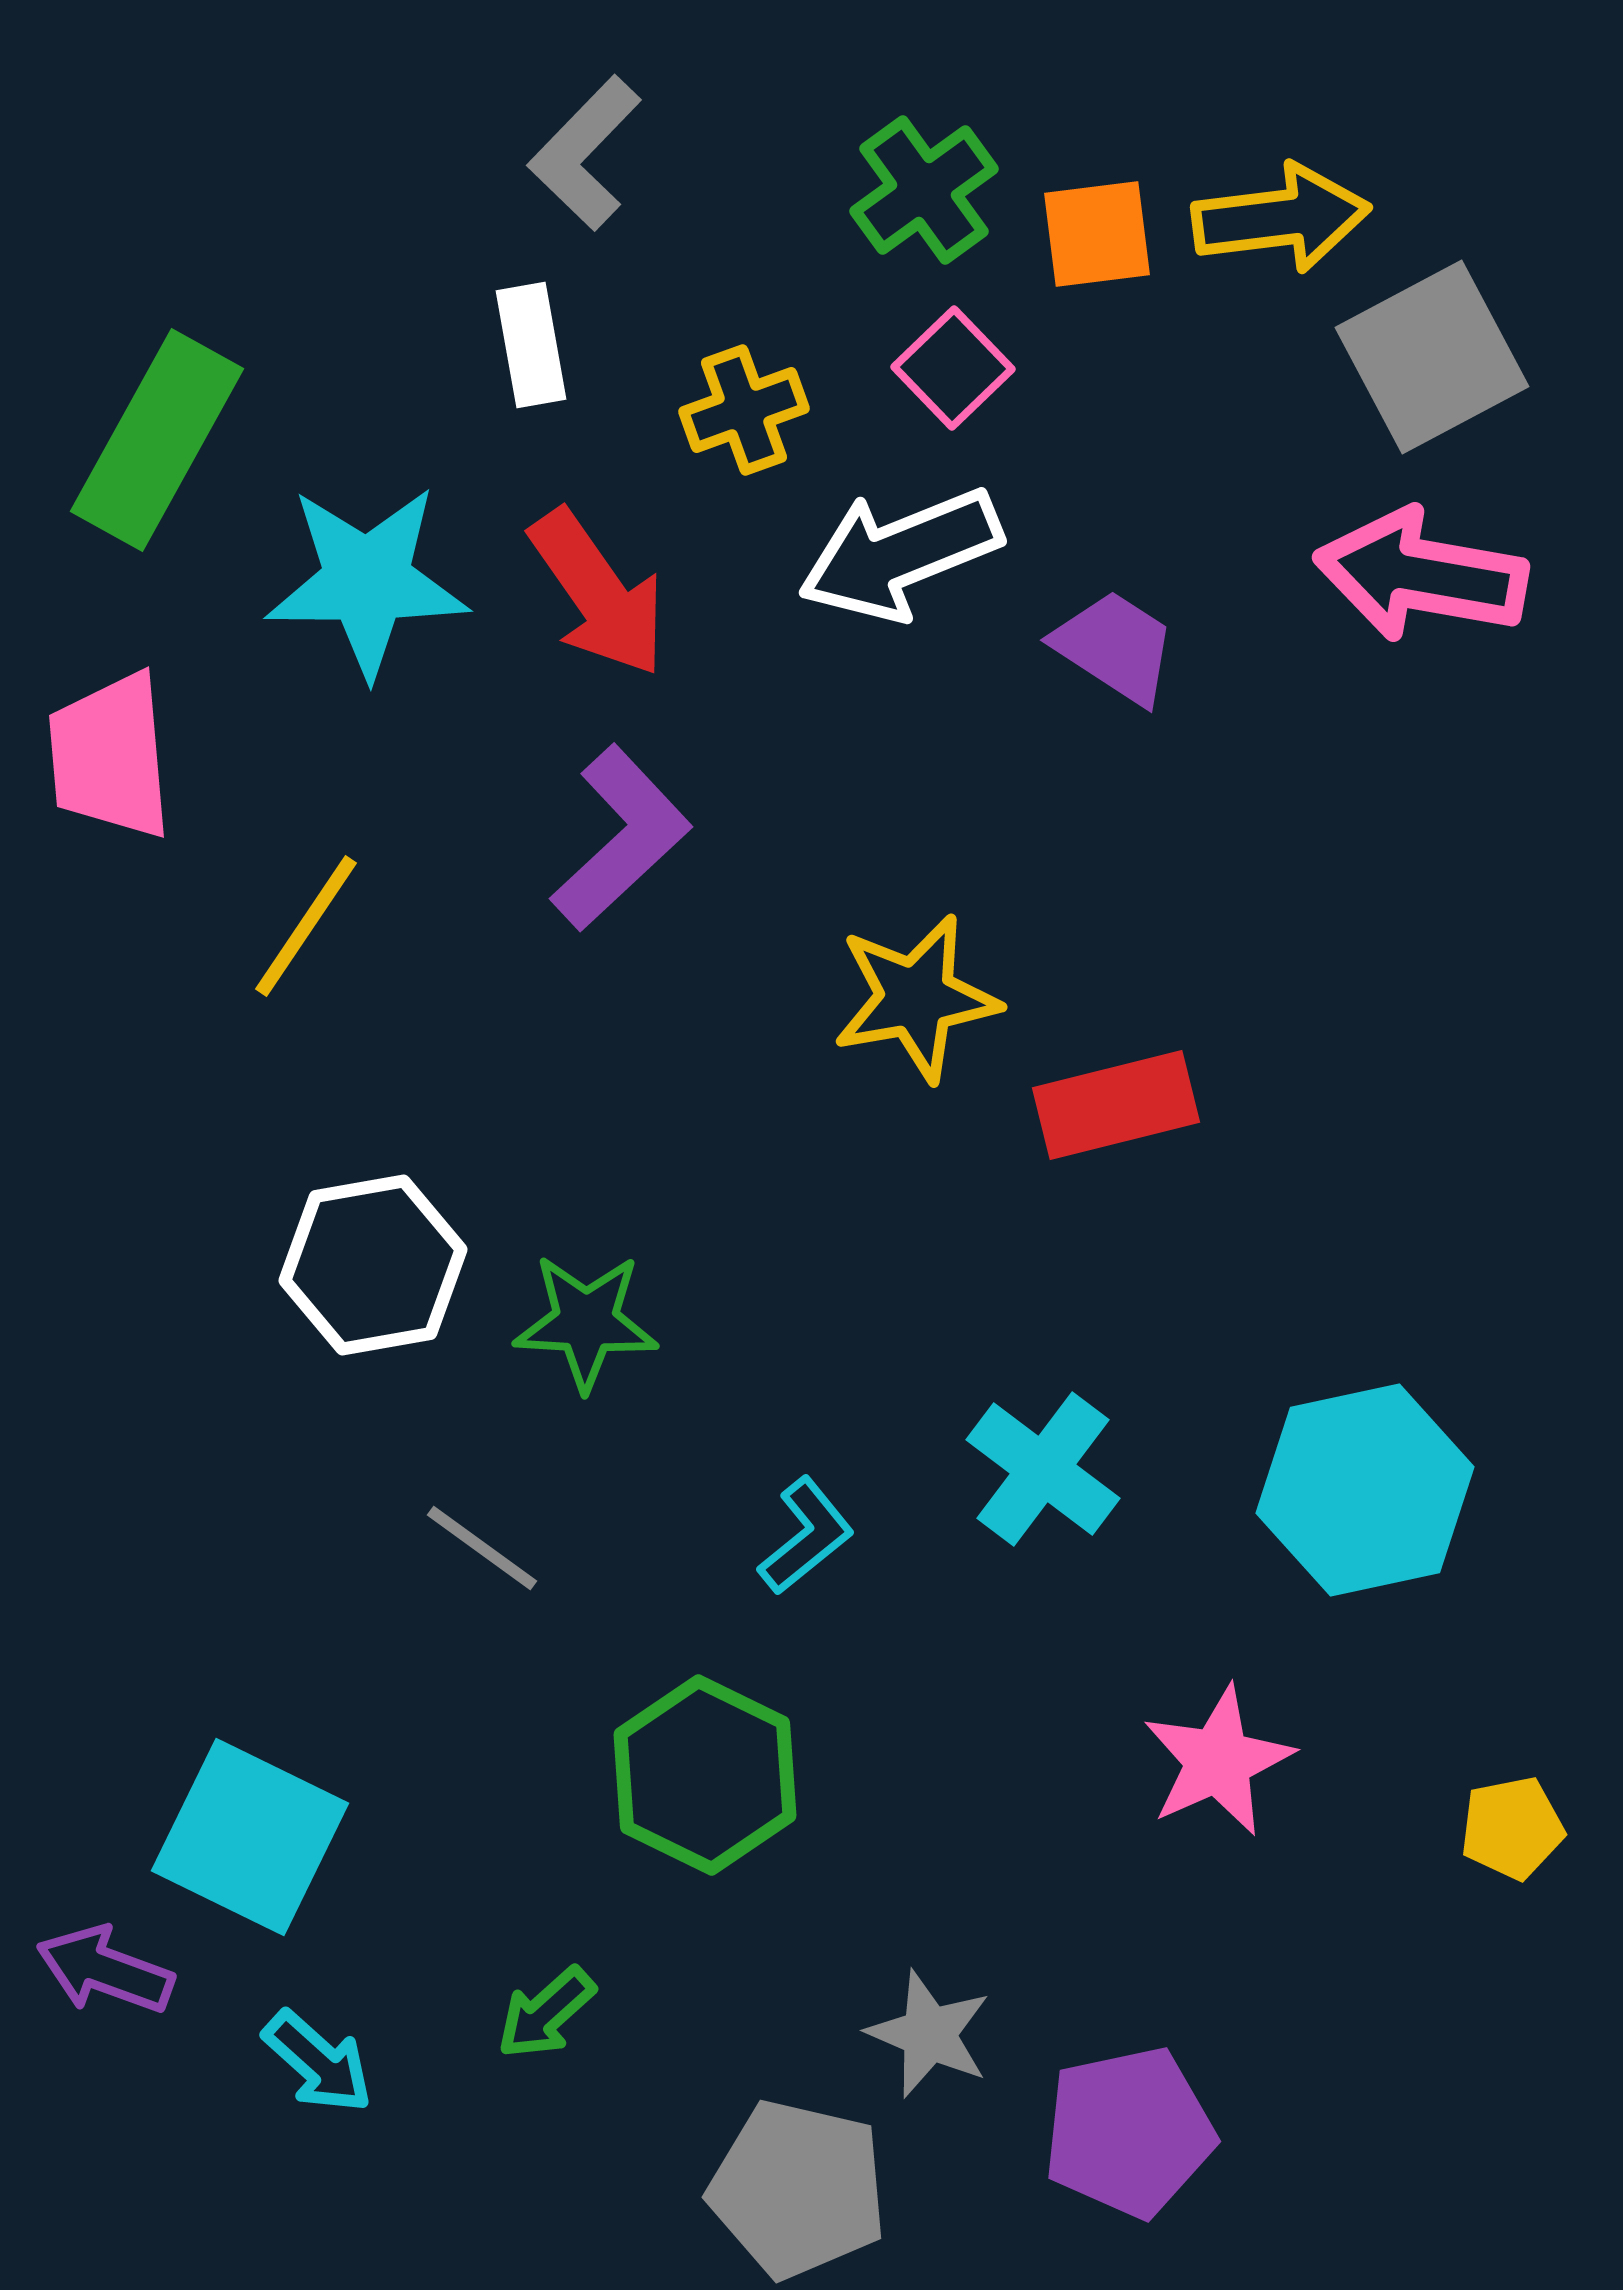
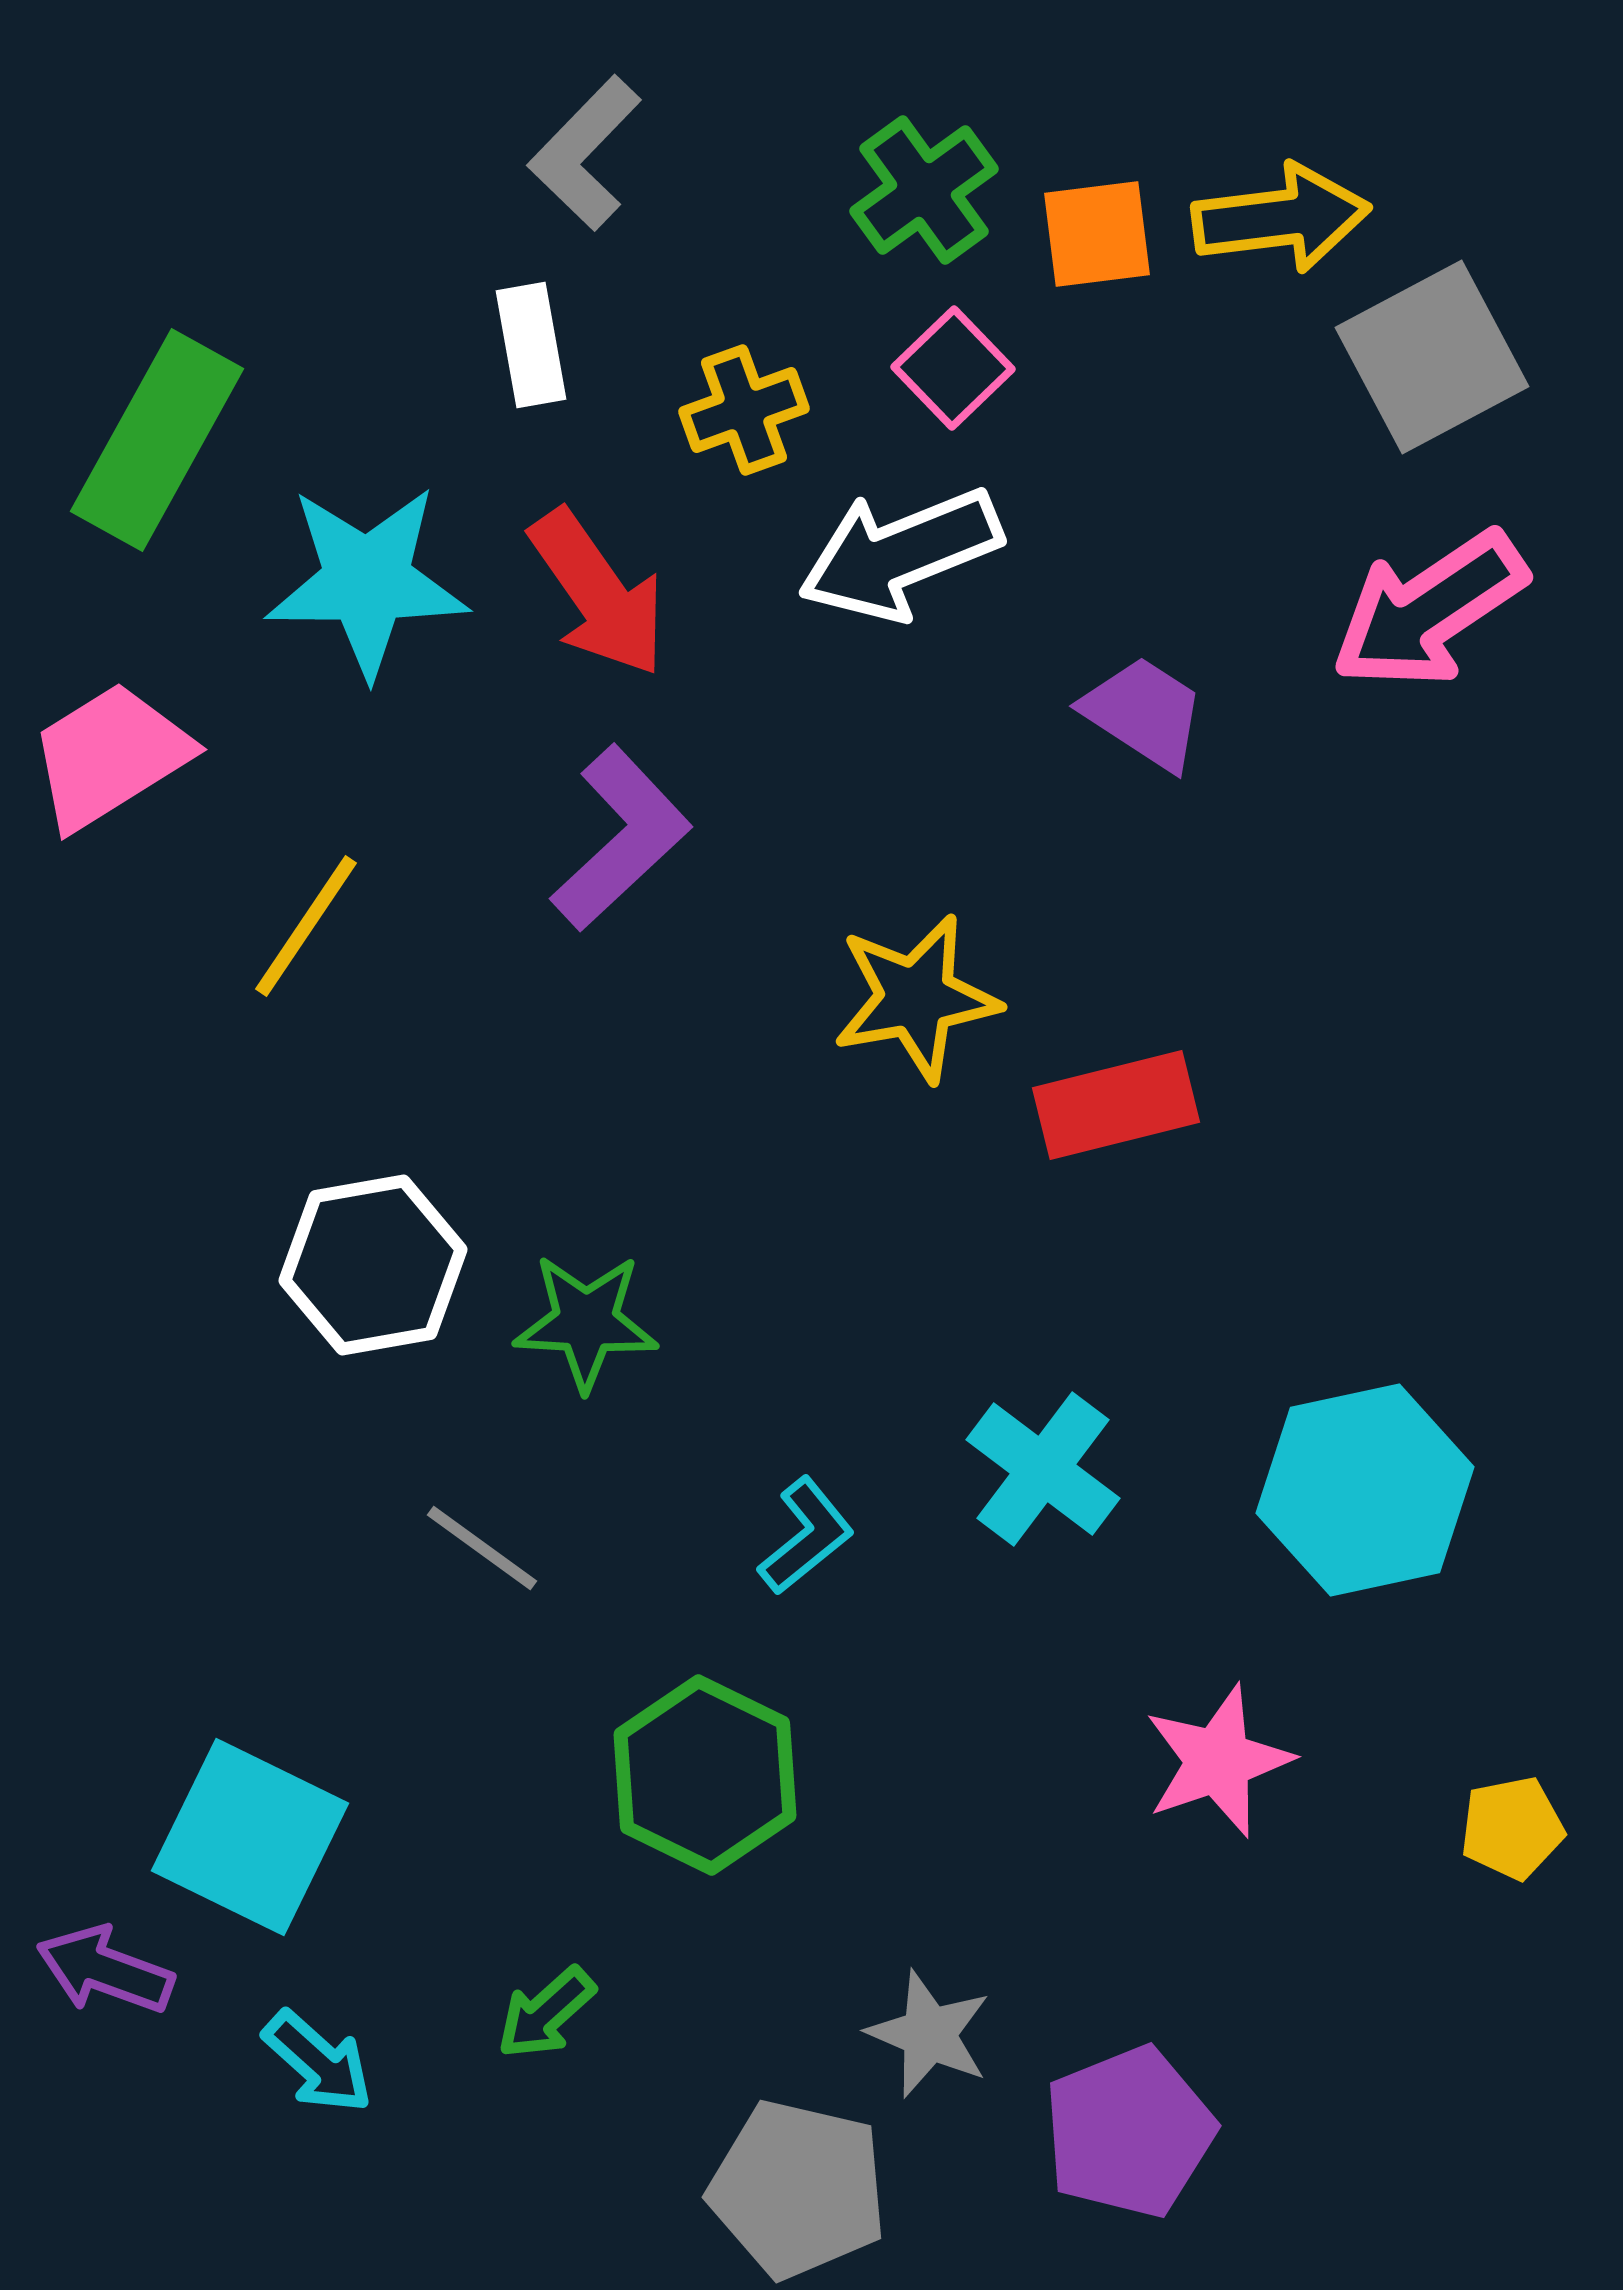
pink arrow: moved 8 px right, 35 px down; rotated 44 degrees counterclockwise
purple trapezoid: moved 29 px right, 66 px down
pink trapezoid: rotated 63 degrees clockwise
pink star: rotated 5 degrees clockwise
purple pentagon: rotated 10 degrees counterclockwise
